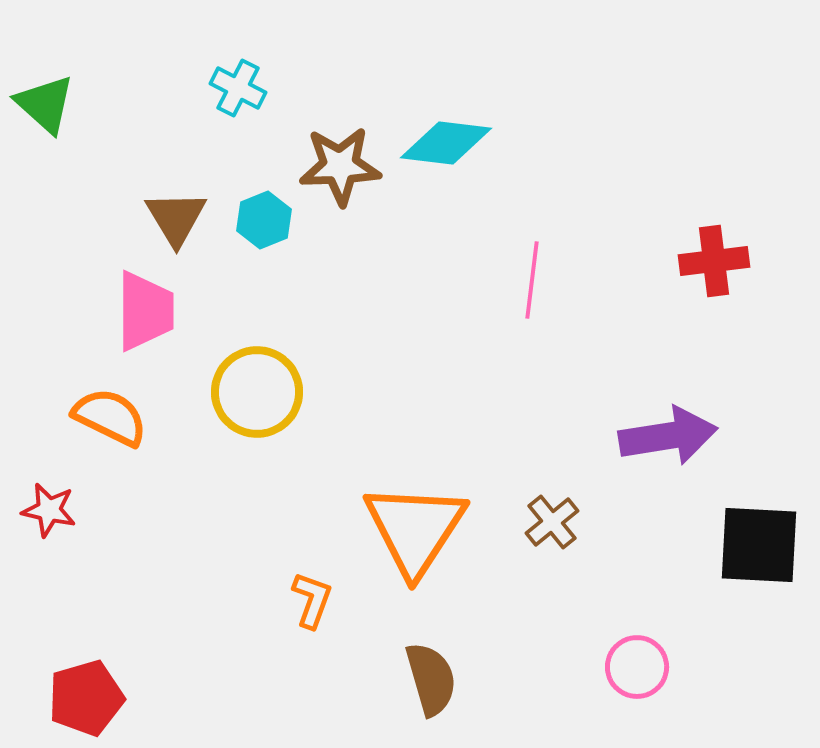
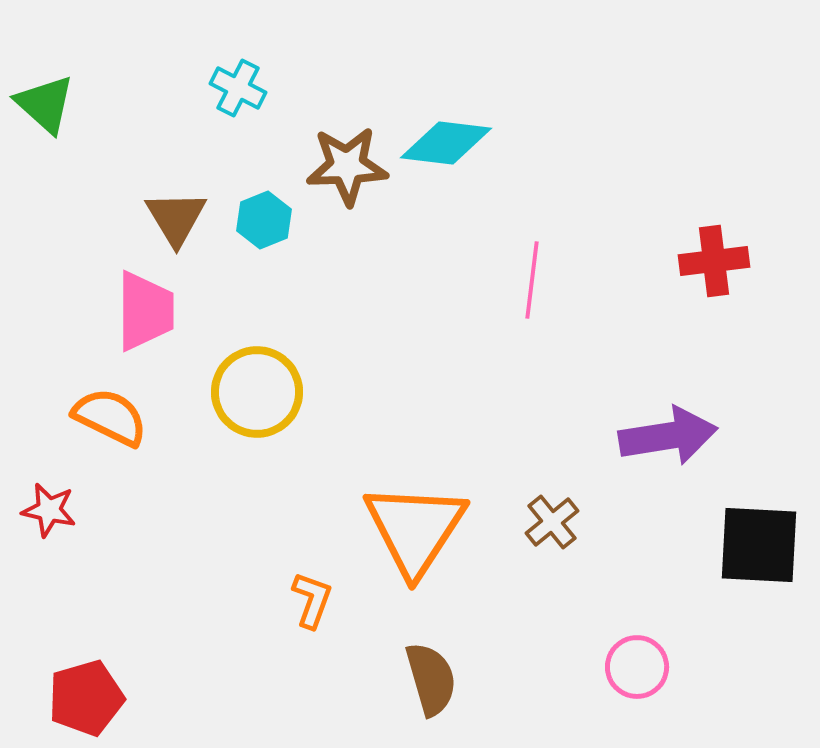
brown star: moved 7 px right
